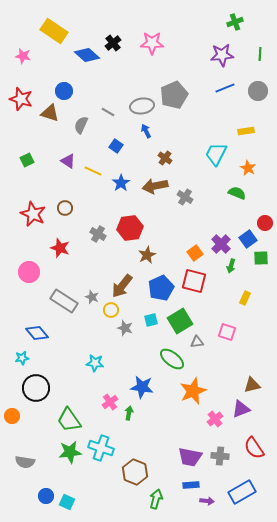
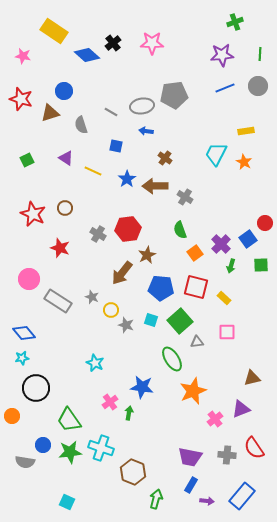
gray circle at (258, 91): moved 5 px up
gray pentagon at (174, 95): rotated 16 degrees clockwise
gray line at (108, 112): moved 3 px right
brown triangle at (50, 113): rotated 36 degrees counterclockwise
gray semicircle at (81, 125): rotated 42 degrees counterclockwise
blue arrow at (146, 131): rotated 56 degrees counterclockwise
blue square at (116, 146): rotated 24 degrees counterclockwise
purple triangle at (68, 161): moved 2 px left, 3 px up
orange star at (248, 168): moved 4 px left, 6 px up
blue star at (121, 183): moved 6 px right, 4 px up
brown arrow at (155, 186): rotated 10 degrees clockwise
green semicircle at (237, 193): moved 57 px left, 37 px down; rotated 132 degrees counterclockwise
red hexagon at (130, 228): moved 2 px left, 1 px down
green square at (261, 258): moved 7 px down
pink circle at (29, 272): moved 7 px down
red square at (194, 281): moved 2 px right, 6 px down
brown arrow at (122, 286): moved 13 px up
blue pentagon at (161, 288): rotated 30 degrees clockwise
yellow rectangle at (245, 298): moved 21 px left; rotated 72 degrees counterclockwise
gray rectangle at (64, 301): moved 6 px left
cyan square at (151, 320): rotated 32 degrees clockwise
green square at (180, 321): rotated 10 degrees counterclockwise
gray star at (125, 328): moved 1 px right, 3 px up
pink square at (227, 332): rotated 18 degrees counterclockwise
blue diamond at (37, 333): moved 13 px left
green ellipse at (172, 359): rotated 20 degrees clockwise
cyan star at (95, 363): rotated 18 degrees clockwise
brown triangle at (252, 385): moved 7 px up
gray cross at (220, 456): moved 7 px right, 1 px up
brown hexagon at (135, 472): moved 2 px left
blue rectangle at (191, 485): rotated 56 degrees counterclockwise
blue rectangle at (242, 492): moved 4 px down; rotated 20 degrees counterclockwise
blue circle at (46, 496): moved 3 px left, 51 px up
